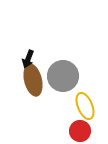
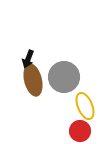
gray circle: moved 1 px right, 1 px down
